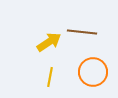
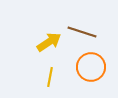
brown line: rotated 12 degrees clockwise
orange circle: moved 2 px left, 5 px up
